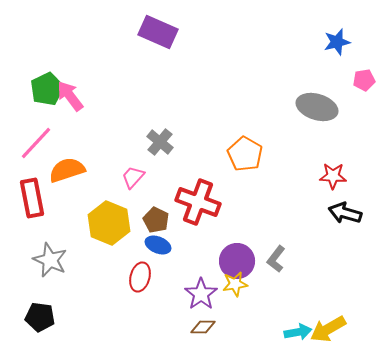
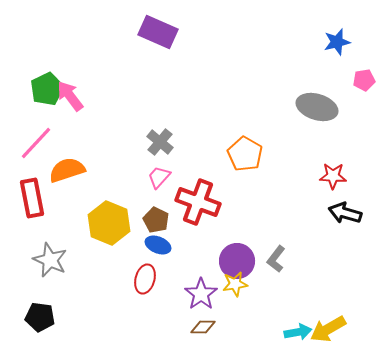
pink trapezoid: moved 26 px right
red ellipse: moved 5 px right, 2 px down
